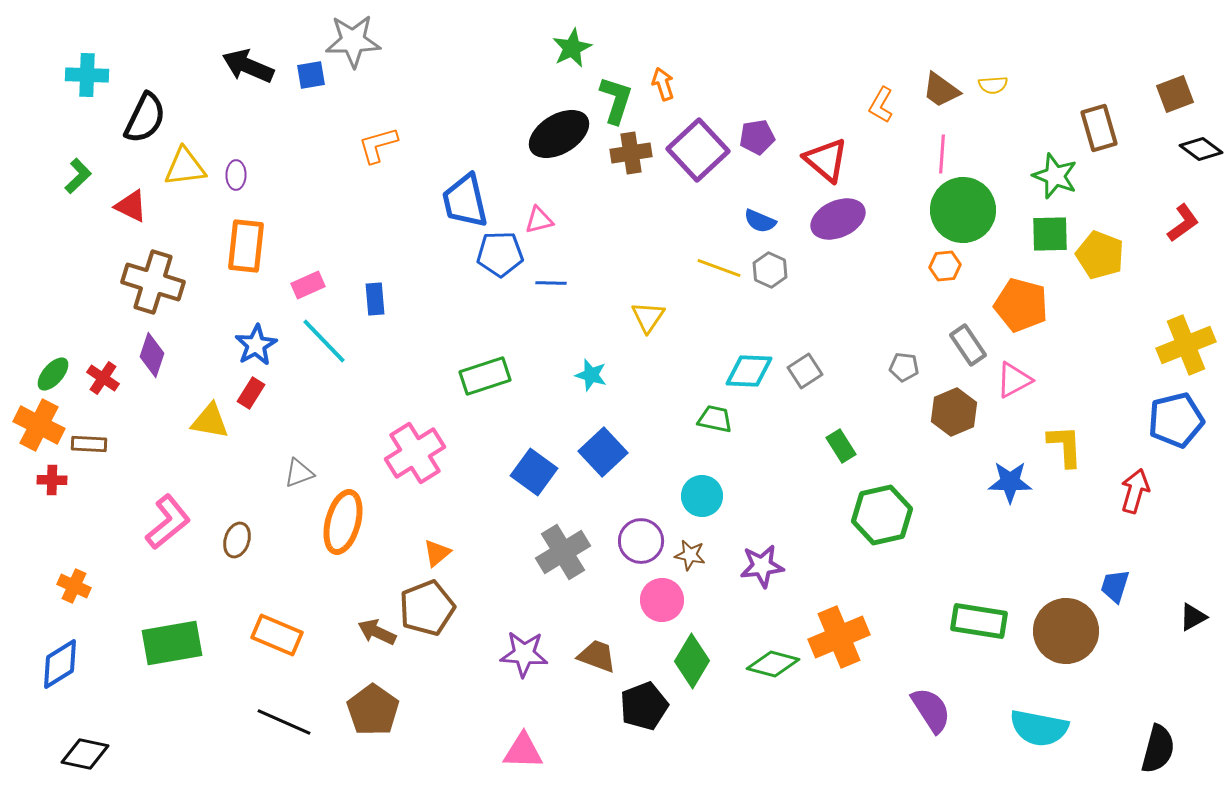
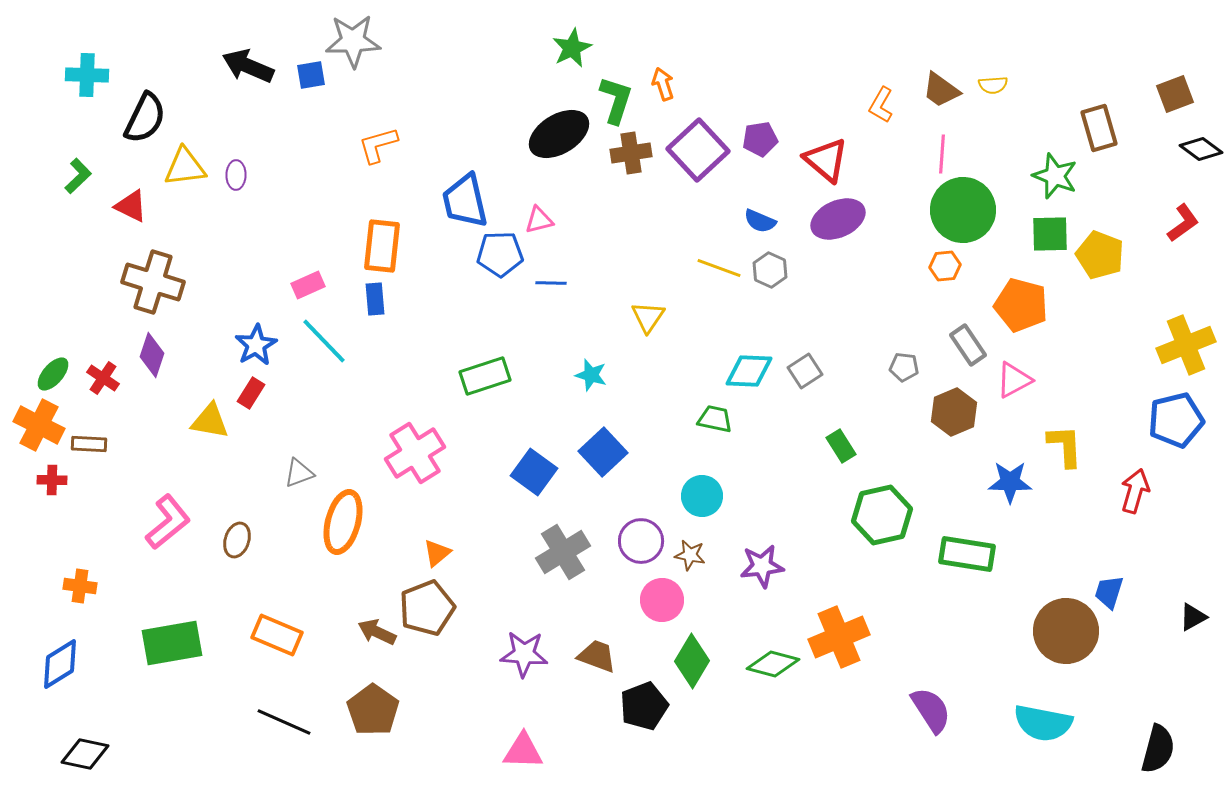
purple pentagon at (757, 137): moved 3 px right, 2 px down
orange rectangle at (246, 246): moved 136 px right
orange cross at (74, 586): moved 6 px right; rotated 16 degrees counterclockwise
blue trapezoid at (1115, 586): moved 6 px left, 6 px down
green rectangle at (979, 621): moved 12 px left, 67 px up
cyan semicircle at (1039, 728): moved 4 px right, 5 px up
